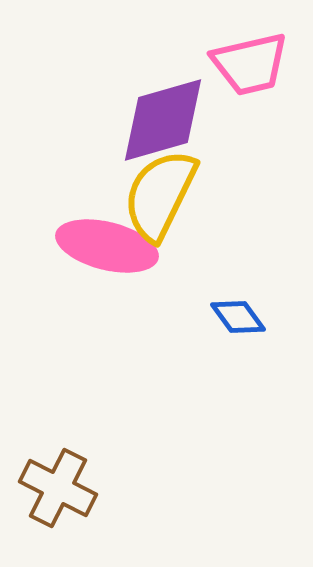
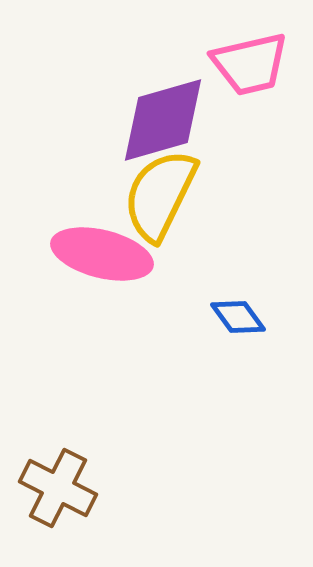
pink ellipse: moved 5 px left, 8 px down
